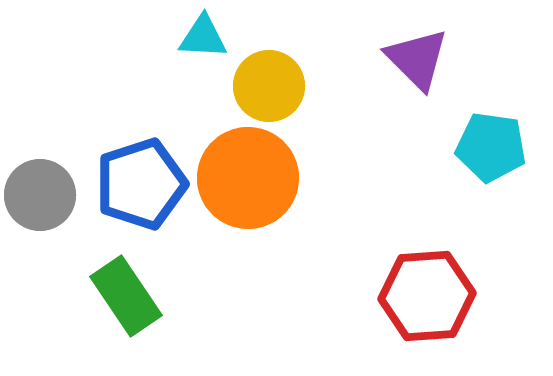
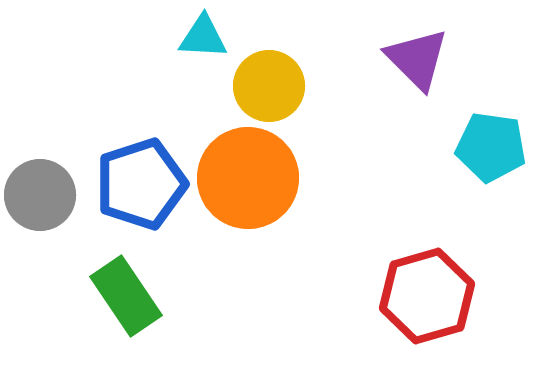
red hexagon: rotated 12 degrees counterclockwise
